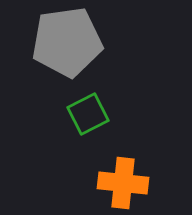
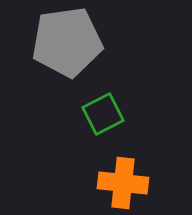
green square: moved 15 px right
